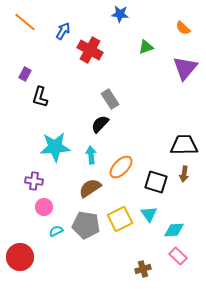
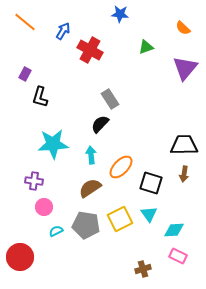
cyan star: moved 2 px left, 3 px up
black square: moved 5 px left, 1 px down
pink rectangle: rotated 18 degrees counterclockwise
